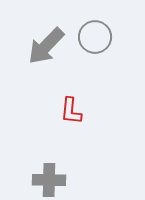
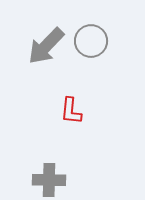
gray circle: moved 4 px left, 4 px down
